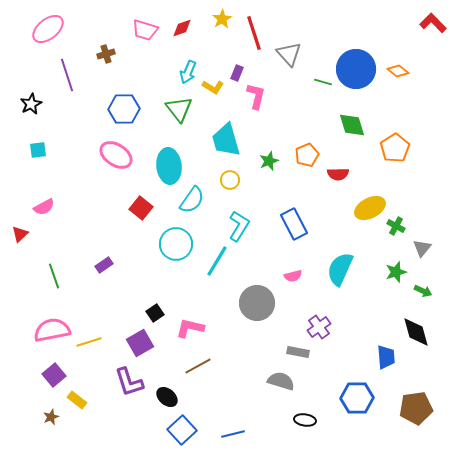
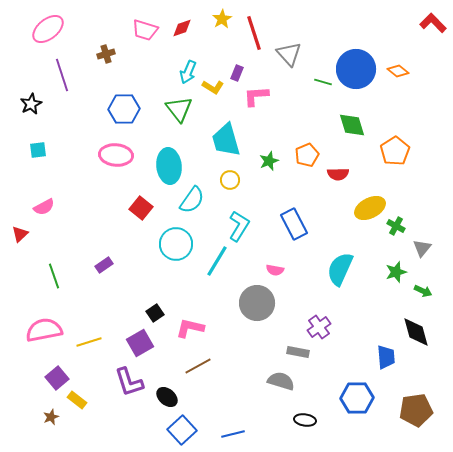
purple line at (67, 75): moved 5 px left
pink L-shape at (256, 96): rotated 108 degrees counterclockwise
orange pentagon at (395, 148): moved 3 px down
pink ellipse at (116, 155): rotated 28 degrees counterclockwise
pink semicircle at (293, 276): moved 18 px left, 6 px up; rotated 24 degrees clockwise
pink semicircle at (52, 330): moved 8 px left
purple square at (54, 375): moved 3 px right, 3 px down
brown pentagon at (416, 408): moved 2 px down
